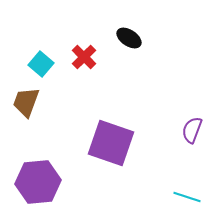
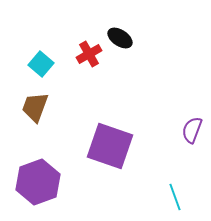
black ellipse: moved 9 px left
red cross: moved 5 px right, 3 px up; rotated 15 degrees clockwise
brown trapezoid: moved 9 px right, 5 px down
purple square: moved 1 px left, 3 px down
purple hexagon: rotated 15 degrees counterclockwise
cyan line: moved 12 px left; rotated 52 degrees clockwise
